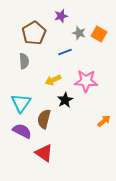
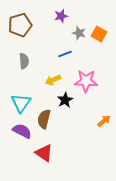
brown pentagon: moved 14 px left, 8 px up; rotated 15 degrees clockwise
blue line: moved 2 px down
